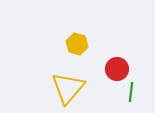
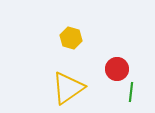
yellow hexagon: moved 6 px left, 6 px up
yellow triangle: rotated 15 degrees clockwise
